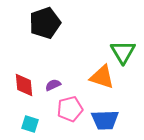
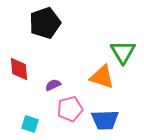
red diamond: moved 5 px left, 16 px up
